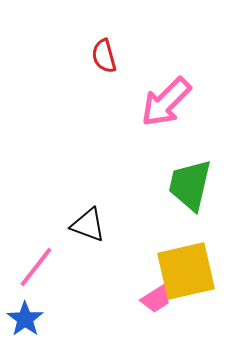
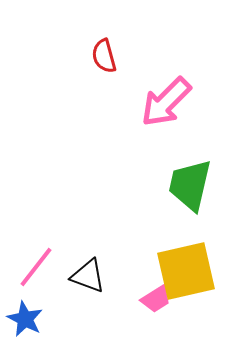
black triangle: moved 51 px down
blue star: rotated 9 degrees counterclockwise
